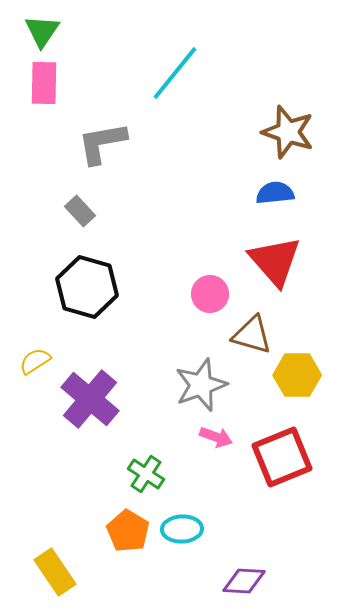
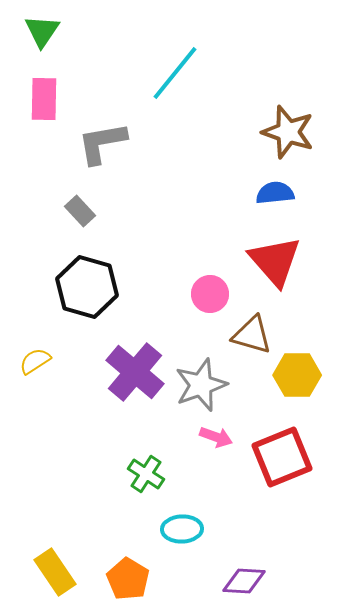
pink rectangle: moved 16 px down
purple cross: moved 45 px right, 27 px up
orange pentagon: moved 48 px down
